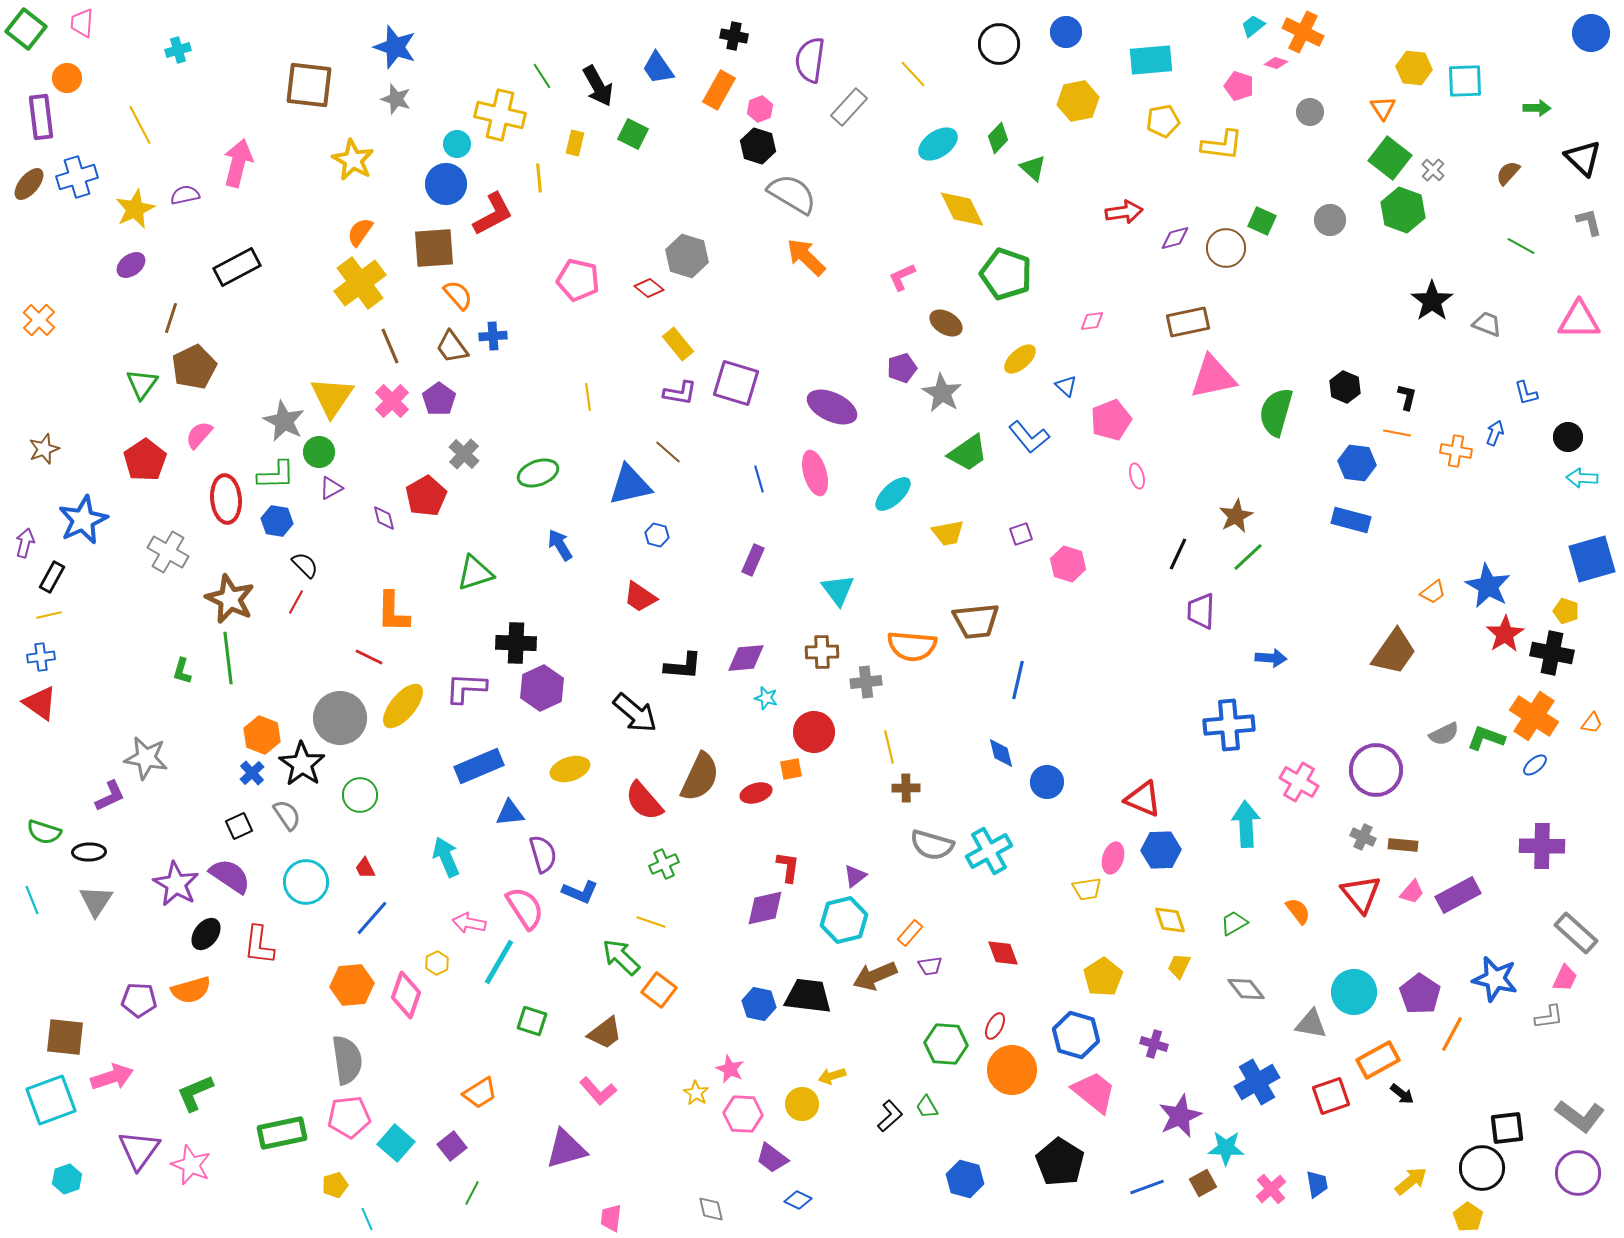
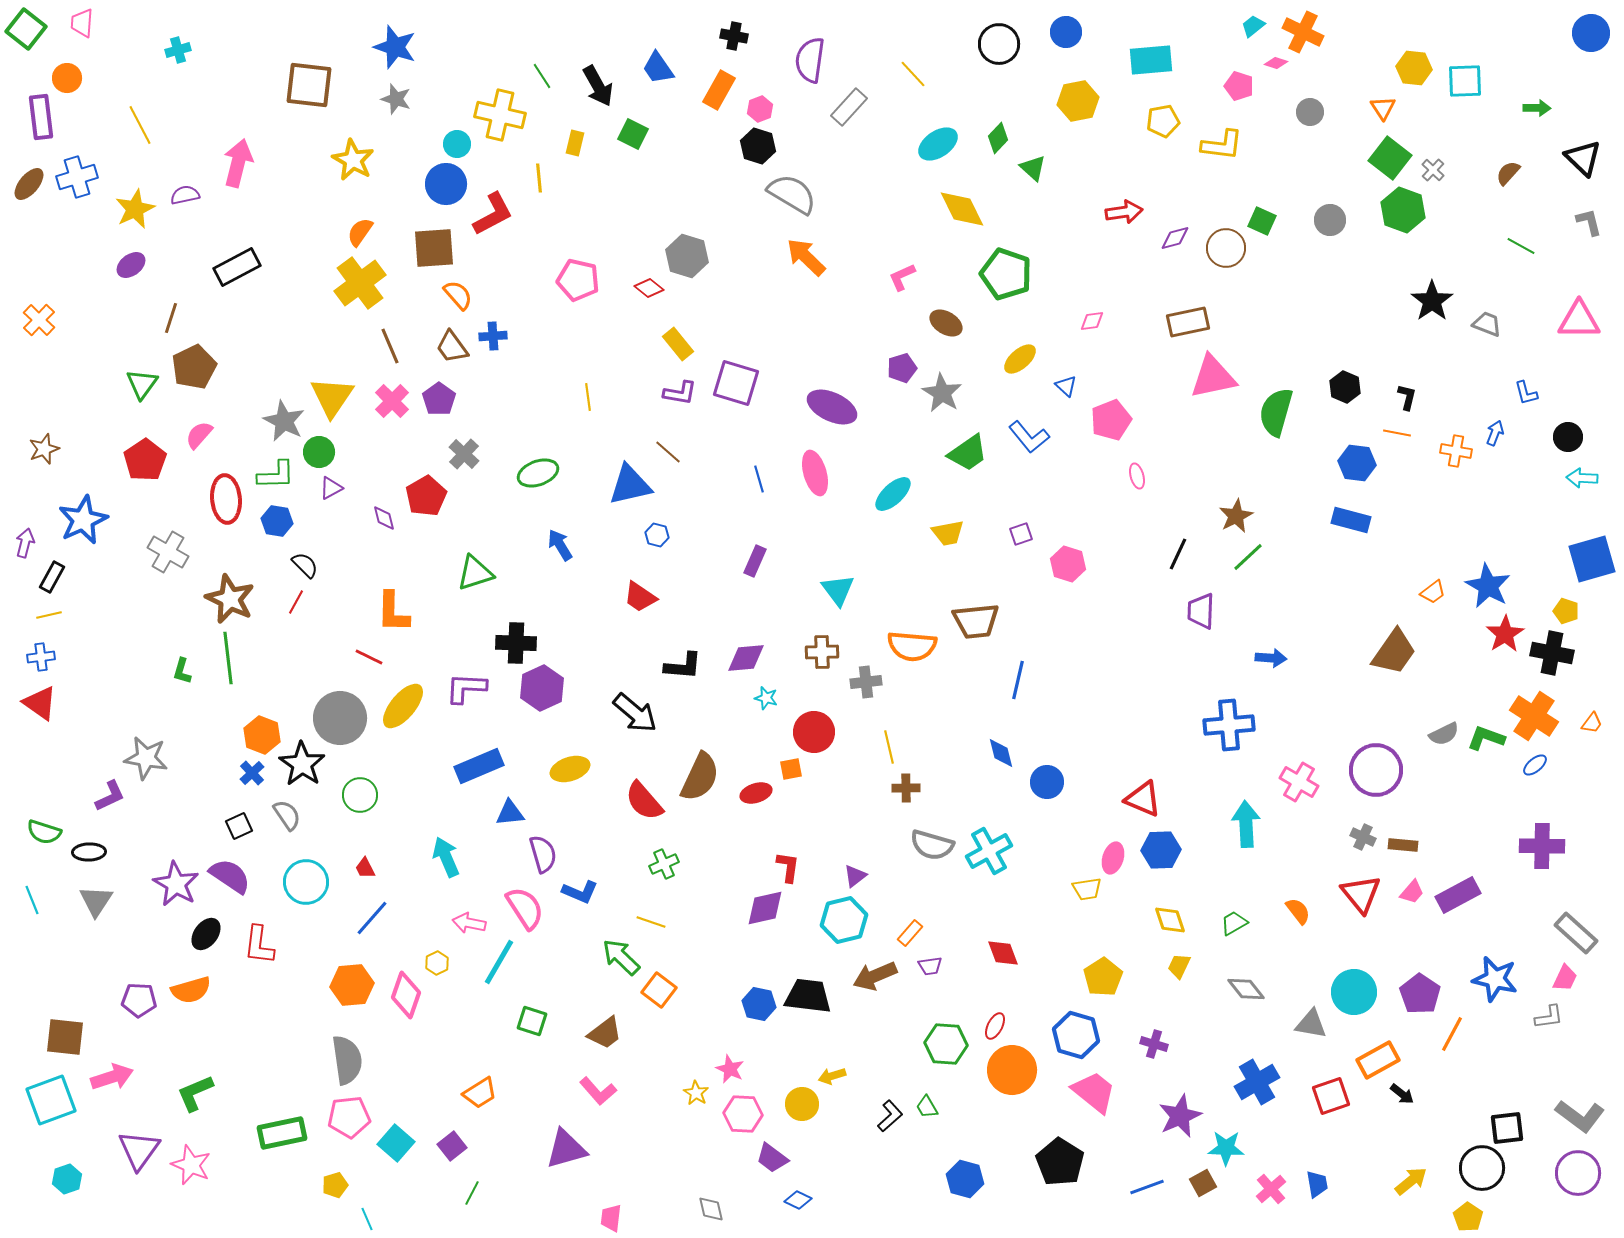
purple rectangle at (753, 560): moved 2 px right, 1 px down
